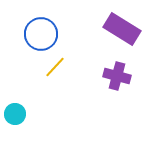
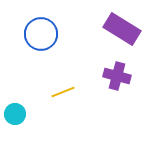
yellow line: moved 8 px right, 25 px down; rotated 25 degrees clockwise
